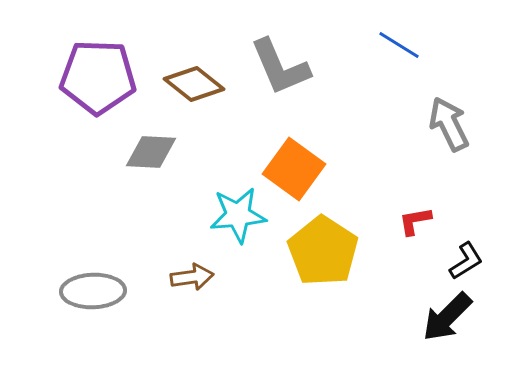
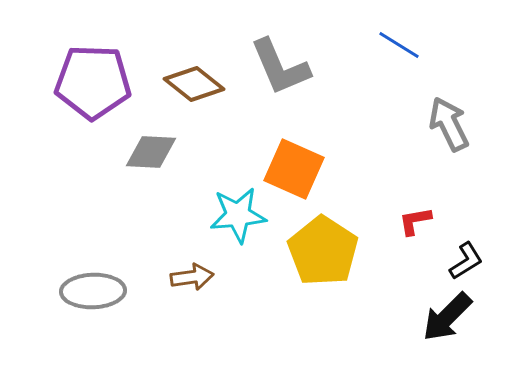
purple pentagon: moved 5 px left, 5 px down
orange square: rotated 12 degrees counterclockwise
